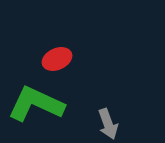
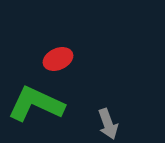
red ellipse: moved 1 px right
